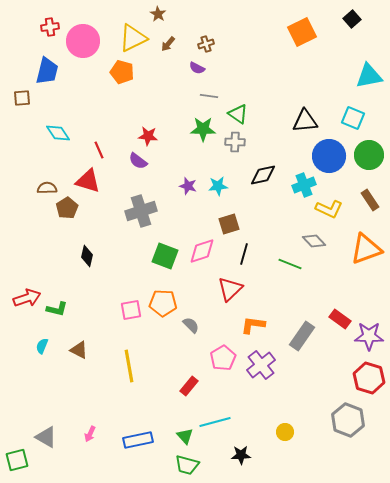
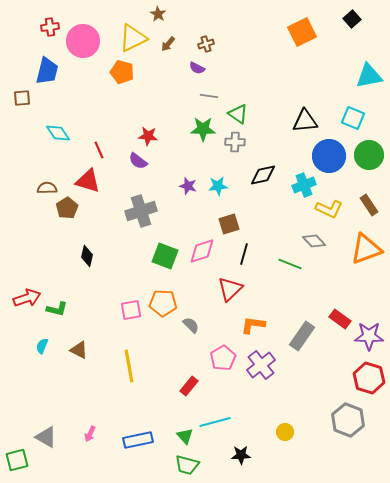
brown rectangle at (370, 200): moved 1 px left, 5 px down
